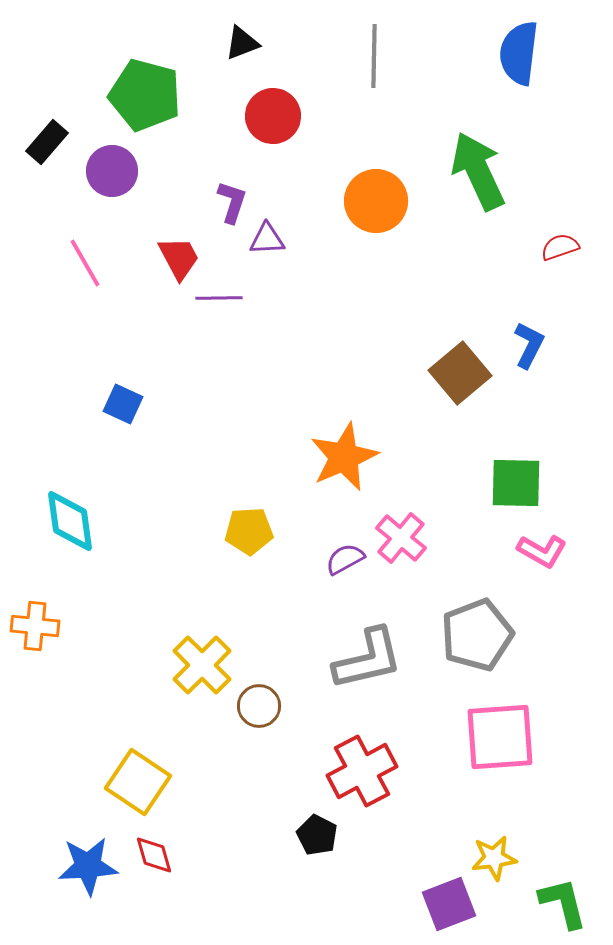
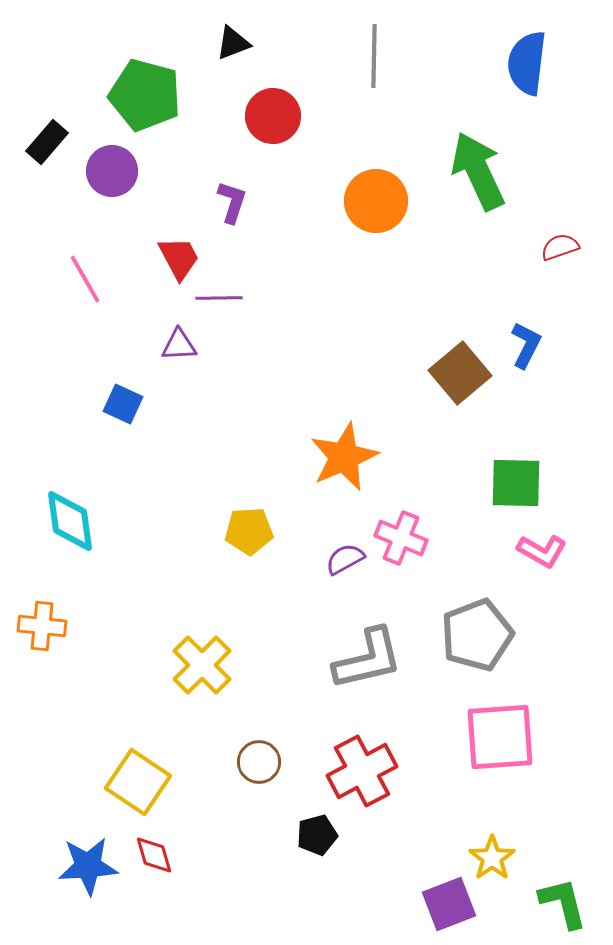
black triangle: moved 9 px left
blue semicircle: moved 8 px right, 10 px down
purple triangle: moved 88 px left, 106 px down
pink line: moved 16 px down
blue L-shape: moved 3 px left
pink cross: rotated 18 degrees counterclockwise
orange cross: moved 7 px right
brown circle: moved 56 px down
black pentagon: rotated 30 degrees clockwise
yellow star: moved 2 px left; rotated 27 degrees counterclockwise
